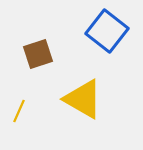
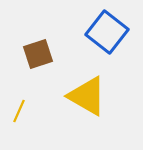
blue square: moved 1 px down
yellow triangle: moved 4 px right, 3 px up
